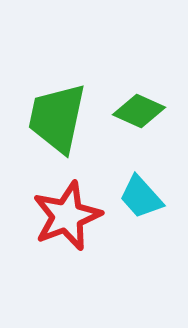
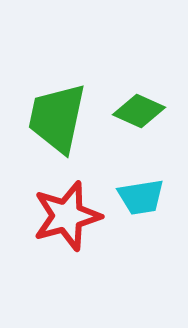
cyan trapezoid: rotated 57 degrees counterclockwise
red star: rotated 6 degrees clockwise
